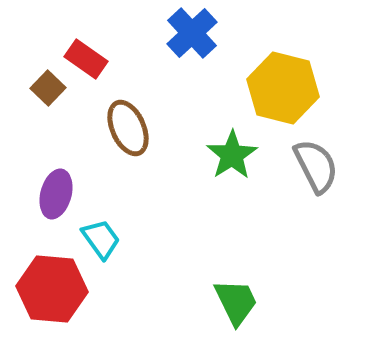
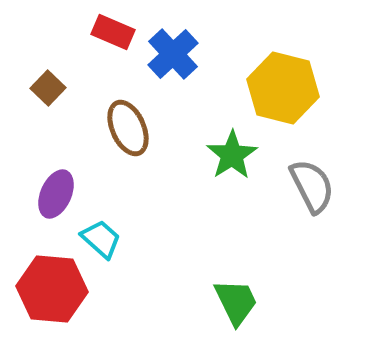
blue cross: moved 19 px left, 21 px down
red rectangle: moved 27 px right, 27 px up; rotated 12 degrees counterclockwise
gray semicircle: moved 4 px left, 20 px down
purple ellipse: rotated 9 degrees clockwise
cyan trapezoid: rotated 12 degrees counterclockwise
